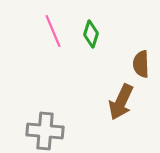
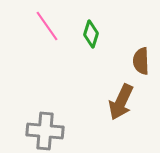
pink line: moved 6 px left, 5 px up; rotated 12 degrees counterclockwise
brown semicircle: moved 3 px up
